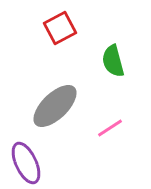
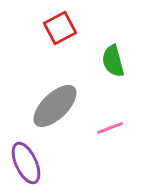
pink line: rotated 12 degrees clockwise
